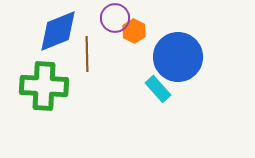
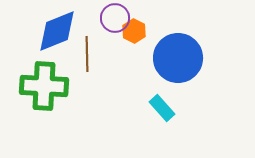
blue diamond: moved 1 px left
blue circle: moved 1 px down
cyan rectangle: moved 4 px right, 19 px down
